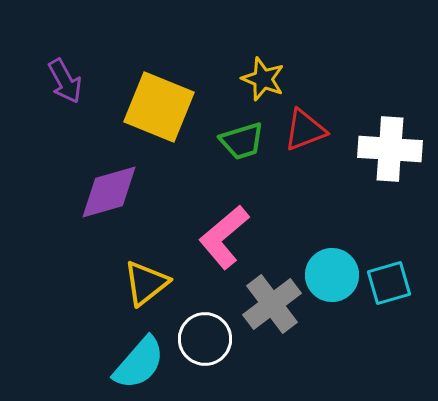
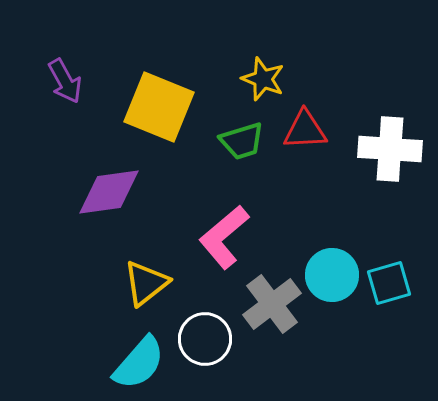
red triangle: rotated 18 degrees clockwise
purple diamond: rotated 8 degrees clockwise
